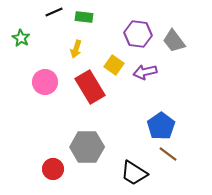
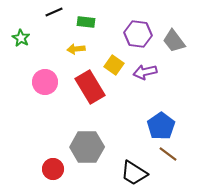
green rectangle: moved 2 px right, 5 px down
yellow arrow: rotated 66 degrees clockwise
